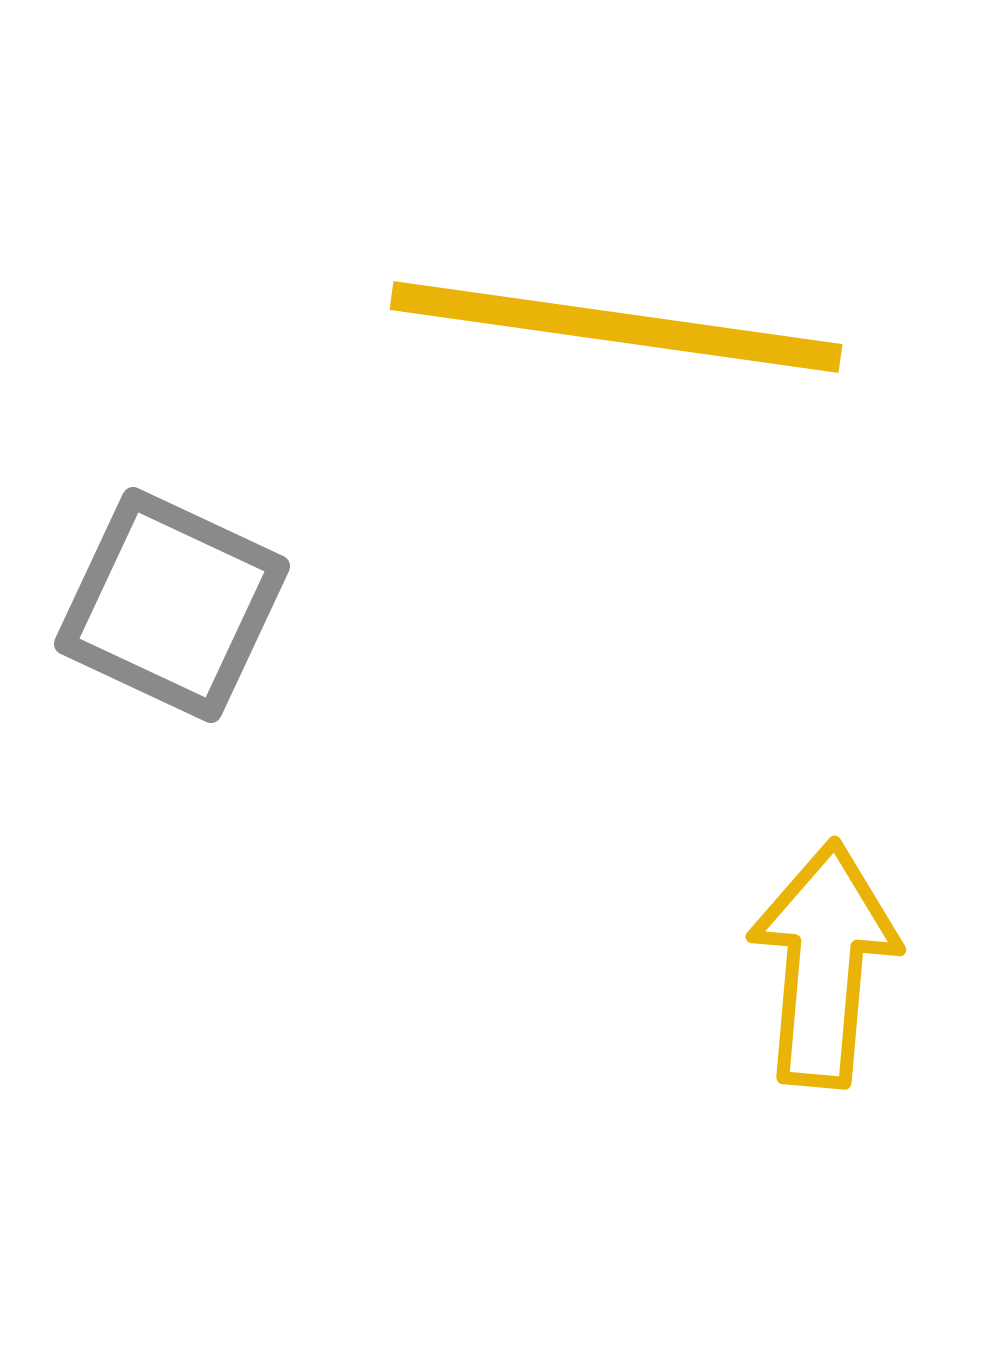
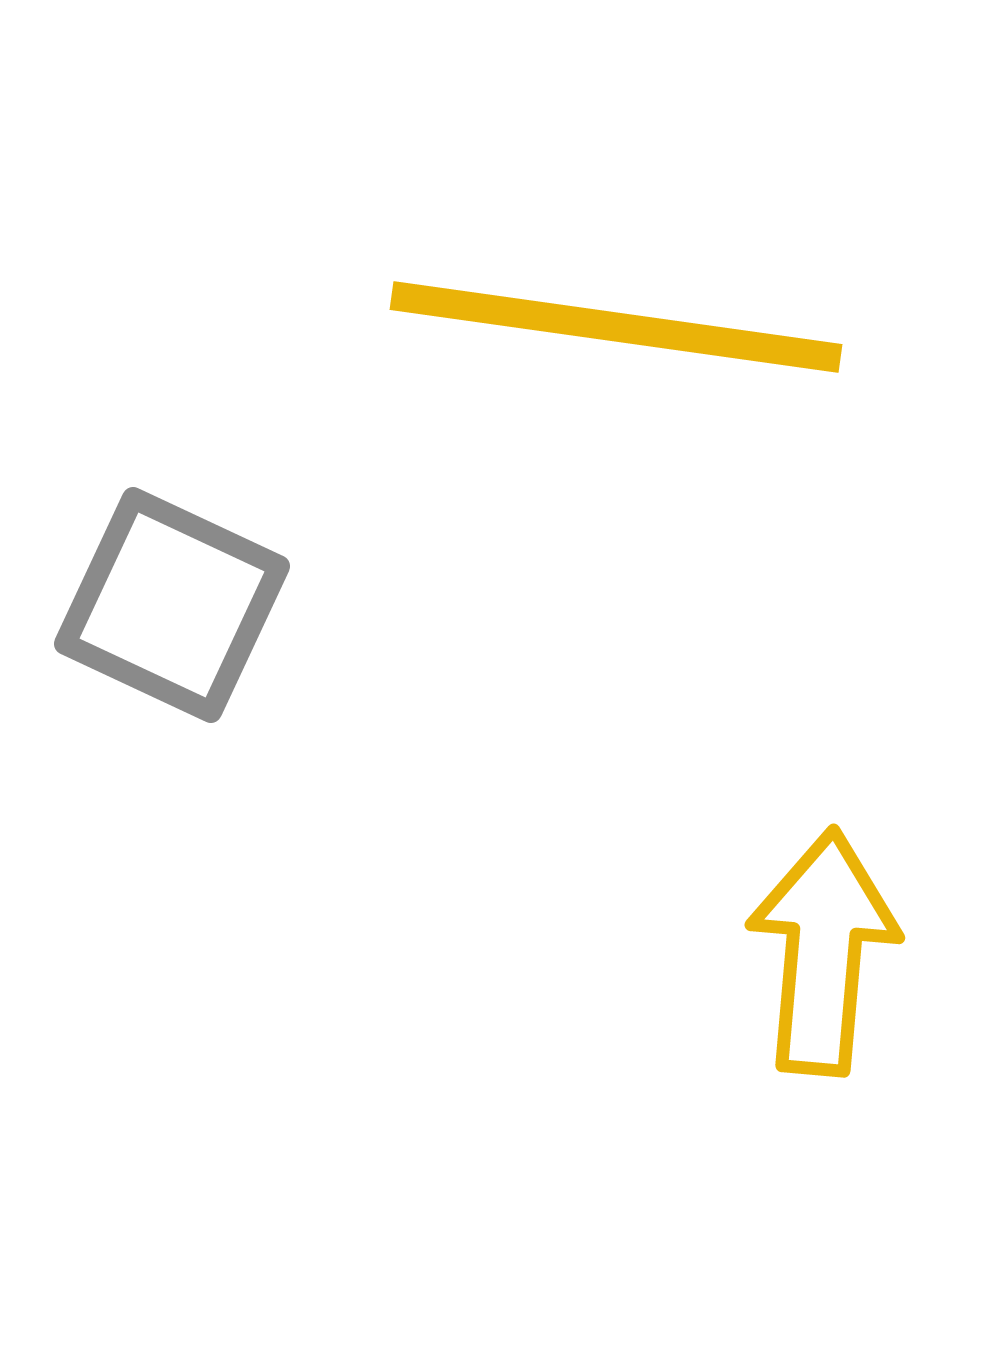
yellow arrow: moved 1 px left, 12 px up
